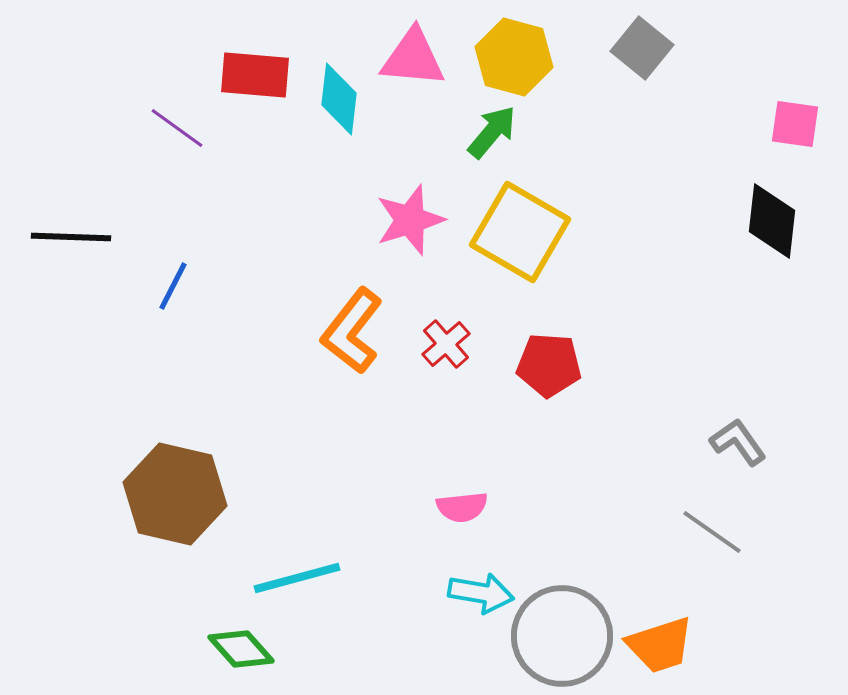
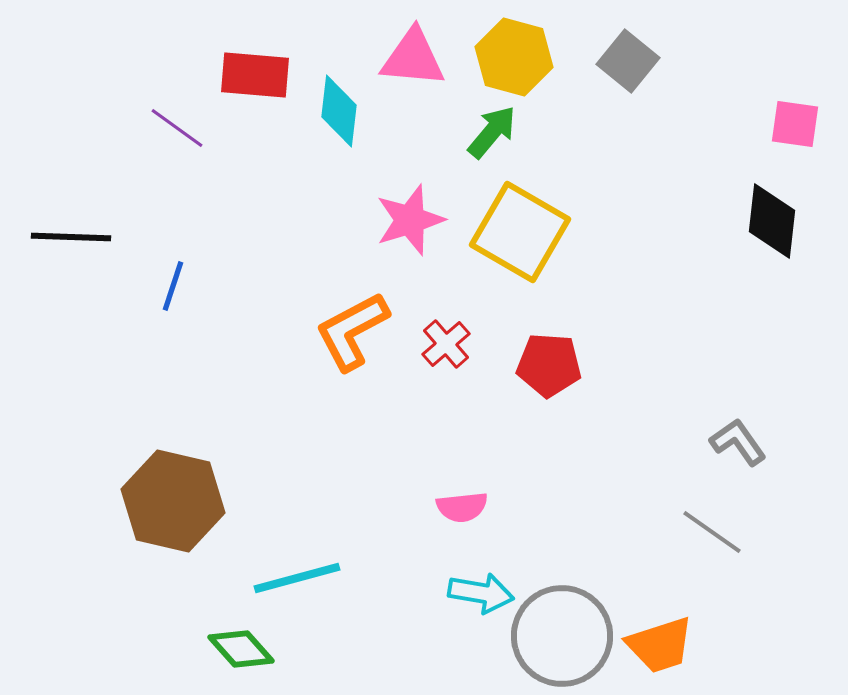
gray square: moved 14 px left, 13 px down
cyan diamond: moved 12 px down
blue line: rotated 9 degrees counterclockwise
orange L-shape: rotated 24 degrees clockwise
brown hexagon: moved 2 px left, 7 px down
